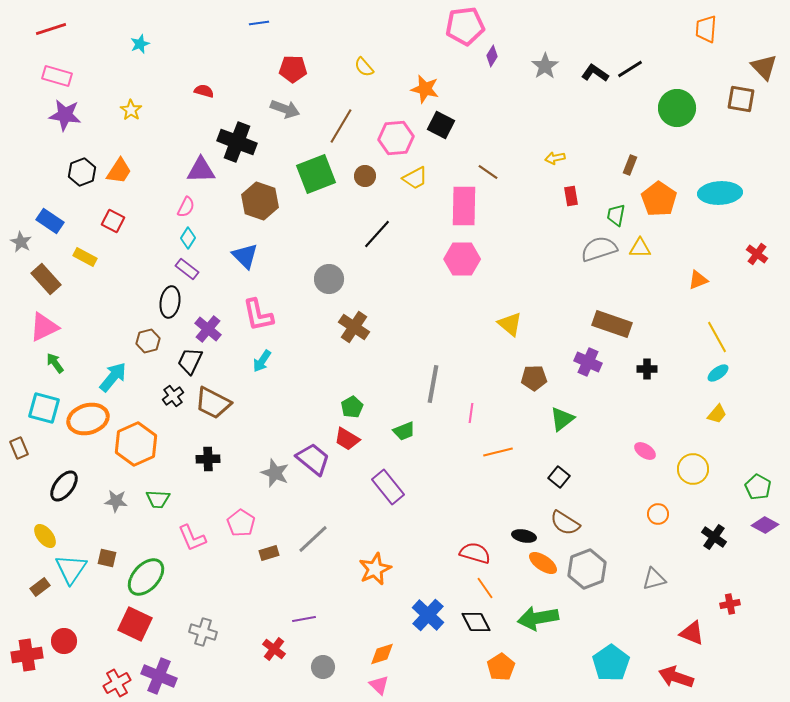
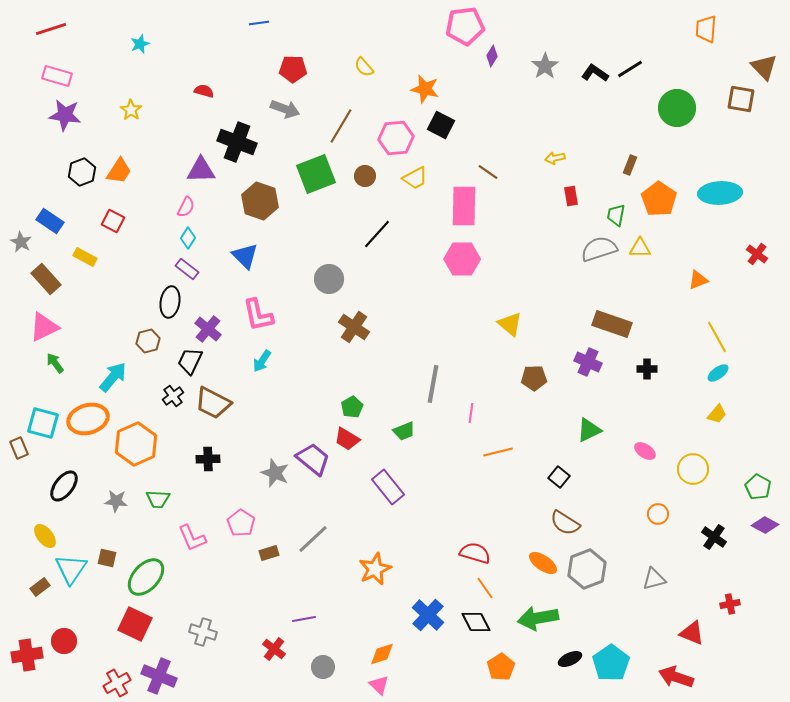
cyan square at (44, 408): moved 1 px left, 15 px down
green triangle at (562, 419): moved 27 px right, 11 px down; rotated 12 degrees clockwise
black ellipse at (524, 536): moved 46 px right, 123 px down; rotated 35 degrees counterclockwise
